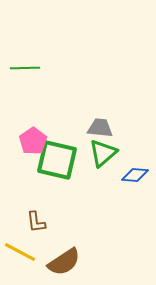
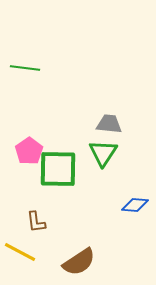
green line: rotated 8 degrees clockwise
gray trapezoid: moved 9 px right, 4 px up
pink pentagon: moved 4 px left, 10 px down
green triangle: rotated 16 degrees counterclockwise
green square: moved 1 px right, 9 px down; rotated 12 degrees counterclockwise
blue diamond: moved 30 px down
brown semicircle: moved 15 px right
